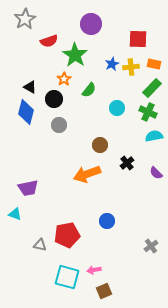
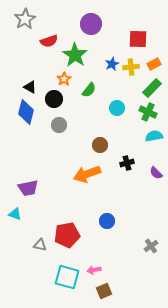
orange rectangle: rotated 40 degrees counterclockwise
black cross: rotated 24 degrees clockwise
